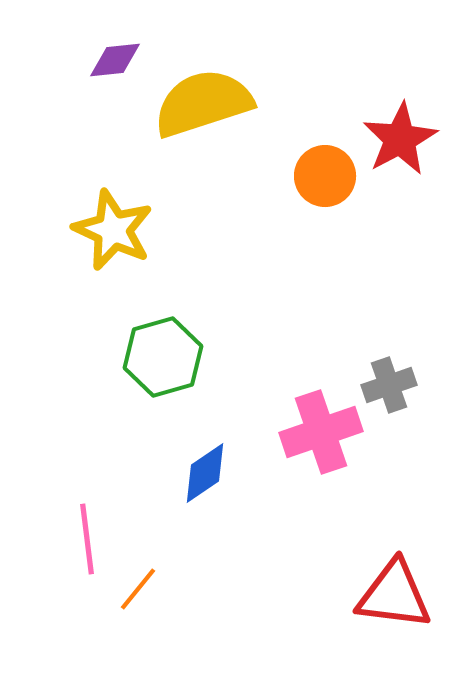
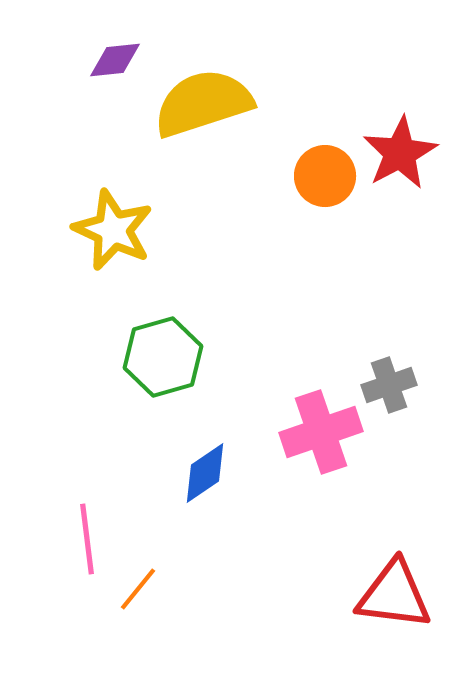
red star: moved 14 px down
